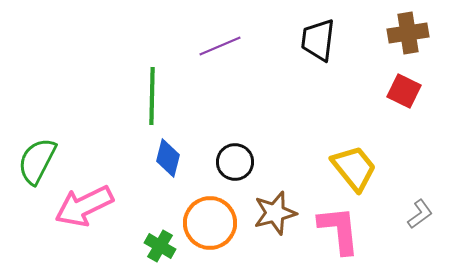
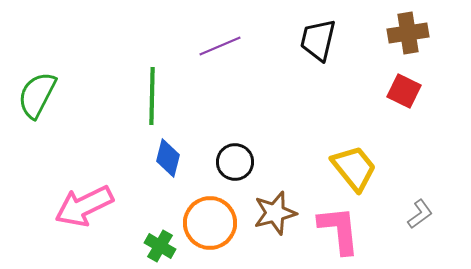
black trapezoid: rotated 6 degrees clockwise
green semicircle: moved 66 px up
